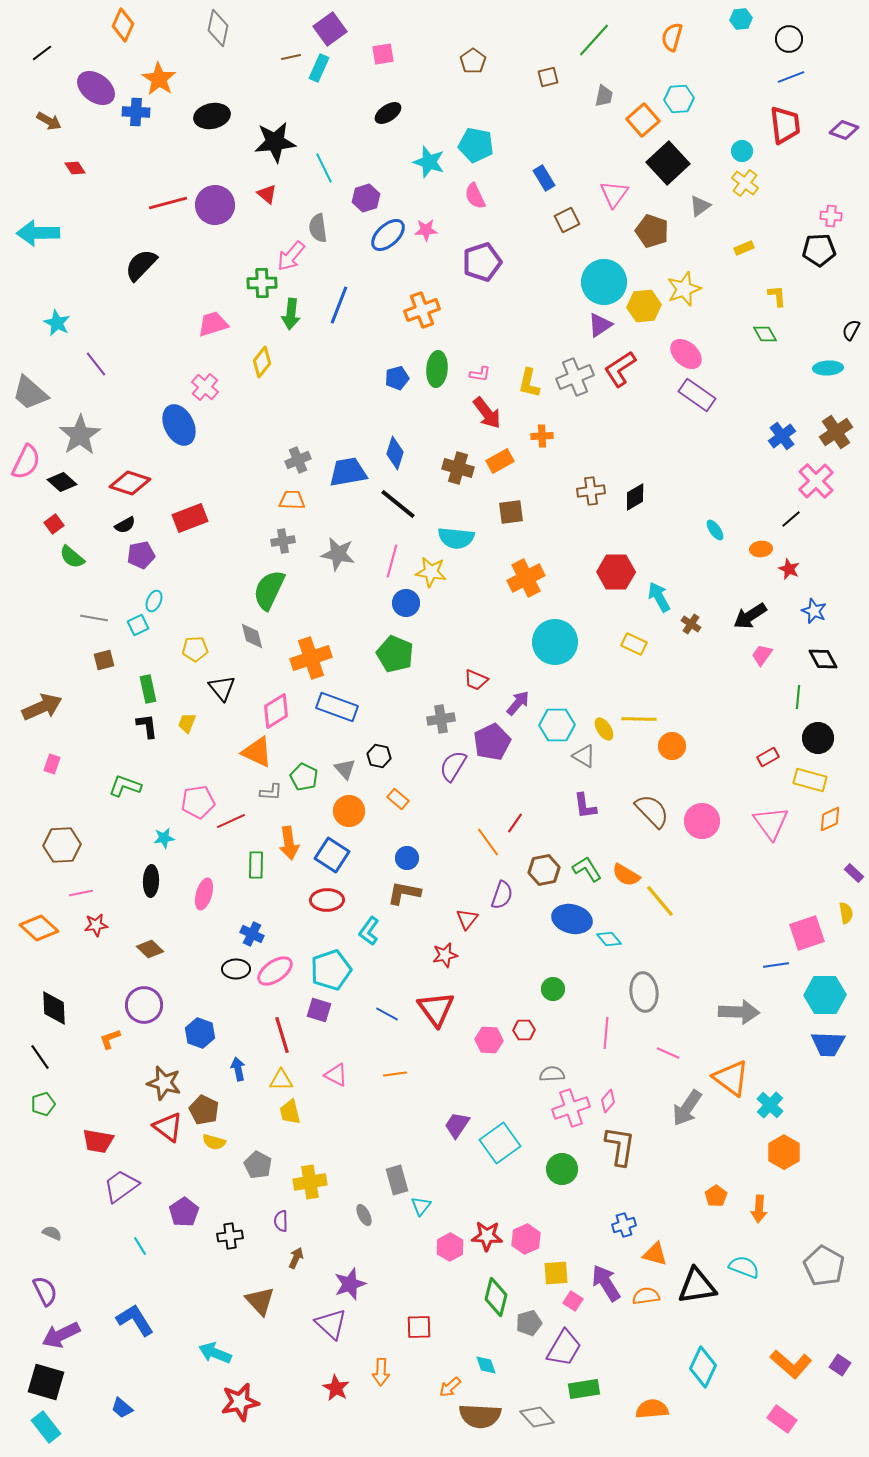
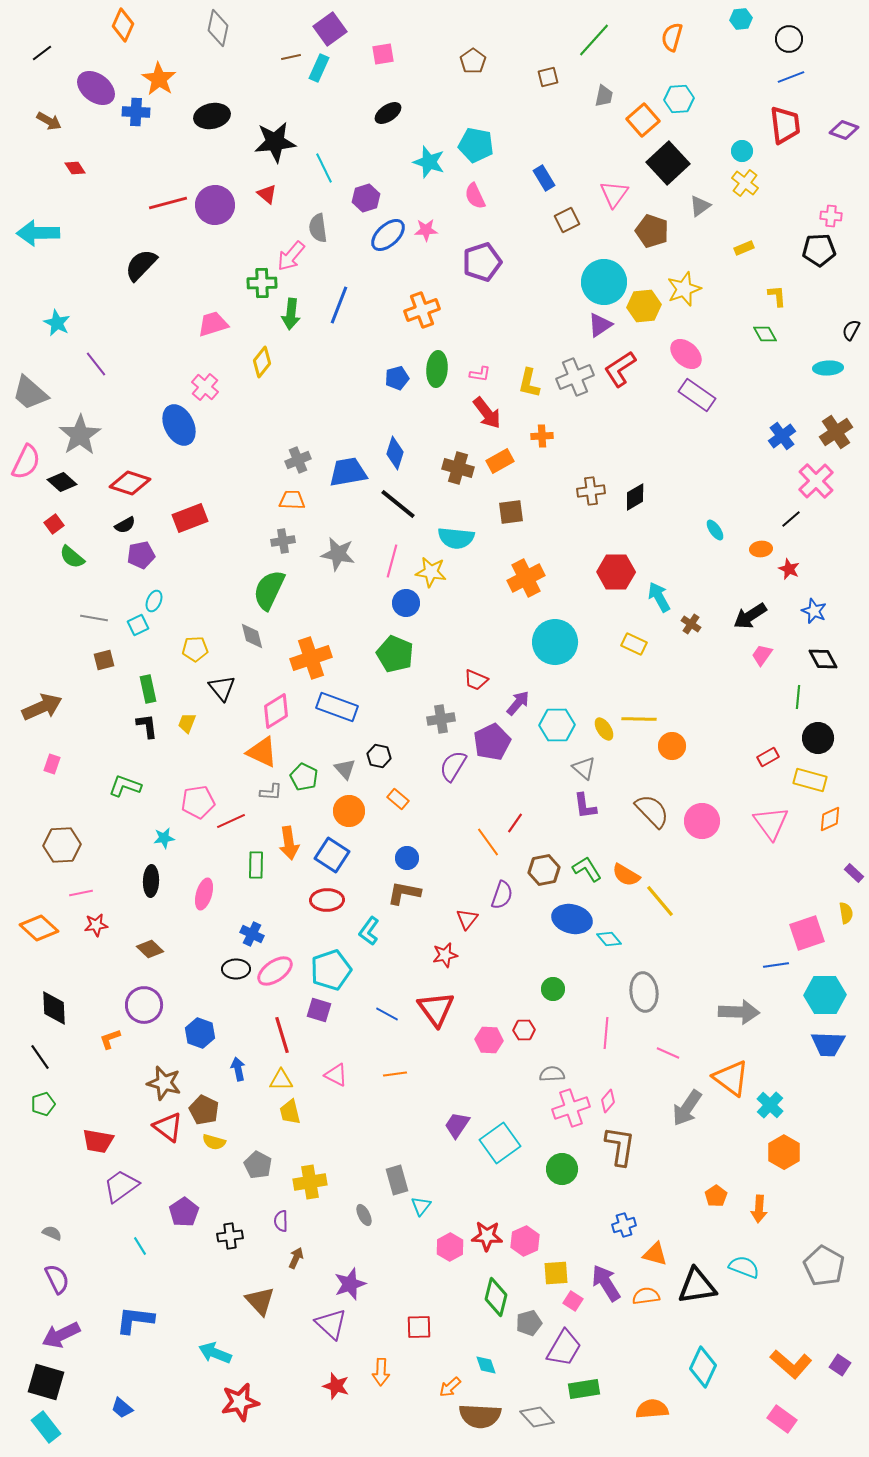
orange triangle at (257, 752): moved 5 px right
gray triangle at (584, 756): moved 12 px down; rotated 10 degrees clockwise
pink hexagon at (526, 1239): moved 1 px left, 2 px down
purple semicircle at (45, 1291): moved 12 px right, 12 px up
blue L-shape at (135, 1320): rotated 51 degrees counterclockwise
red star at (336, 1388): moved 2 px up; rotated 12 degrees counterclockwise
